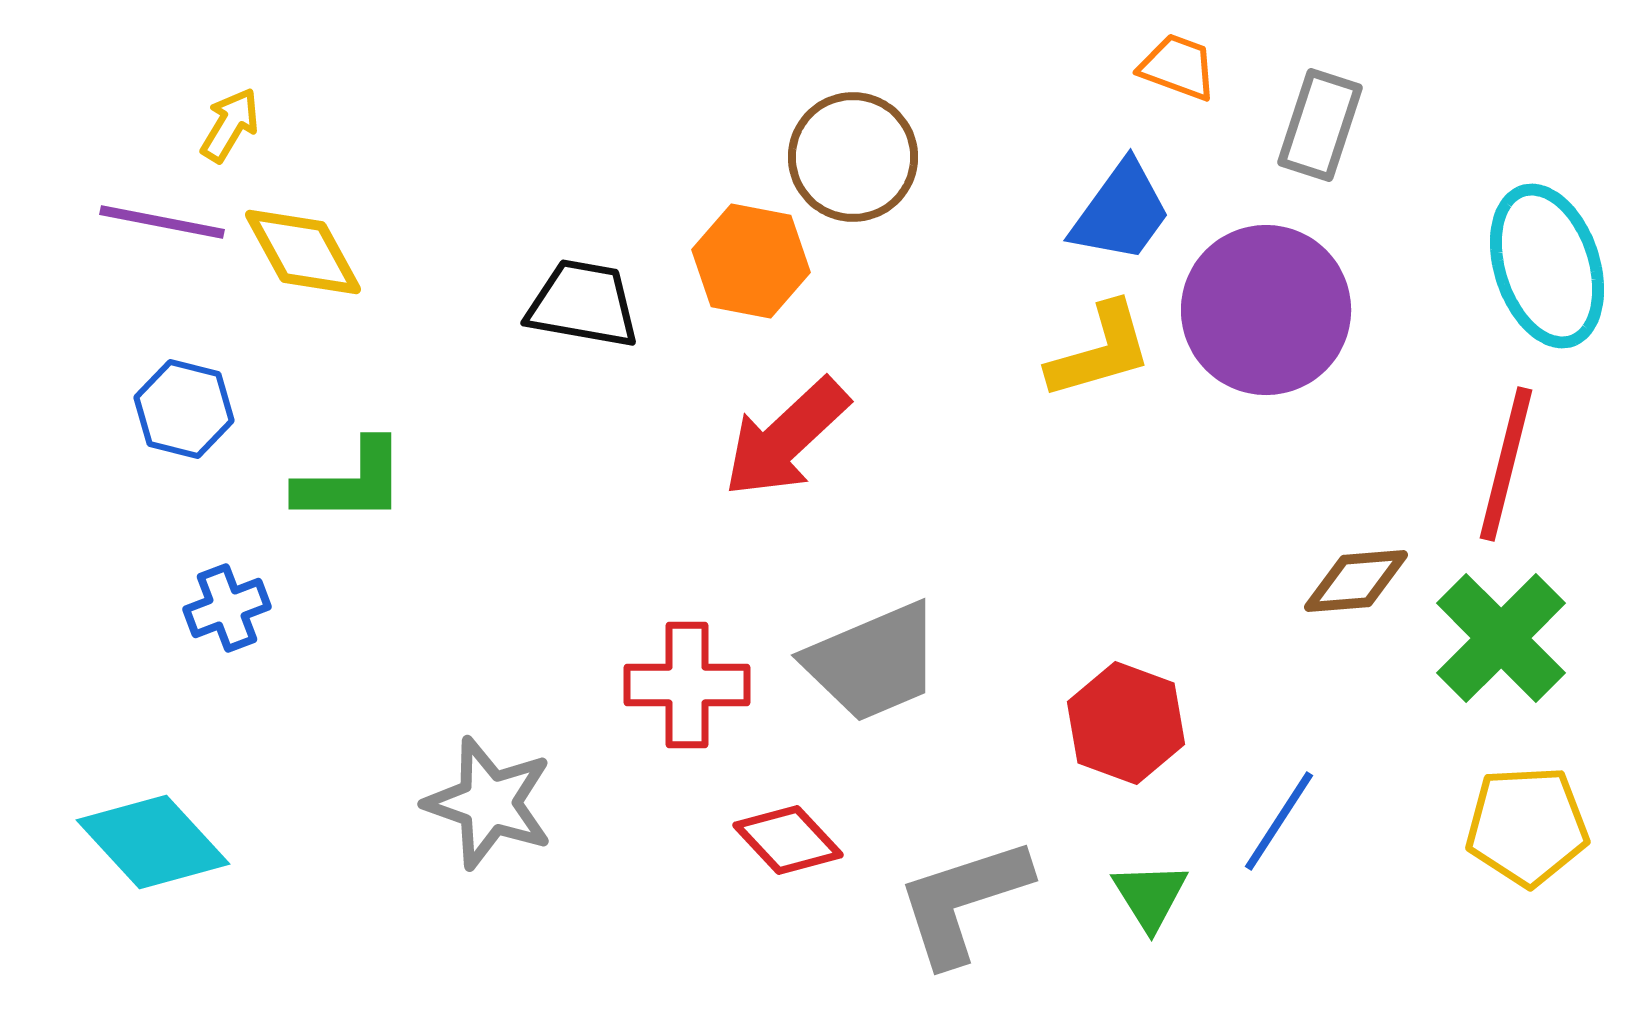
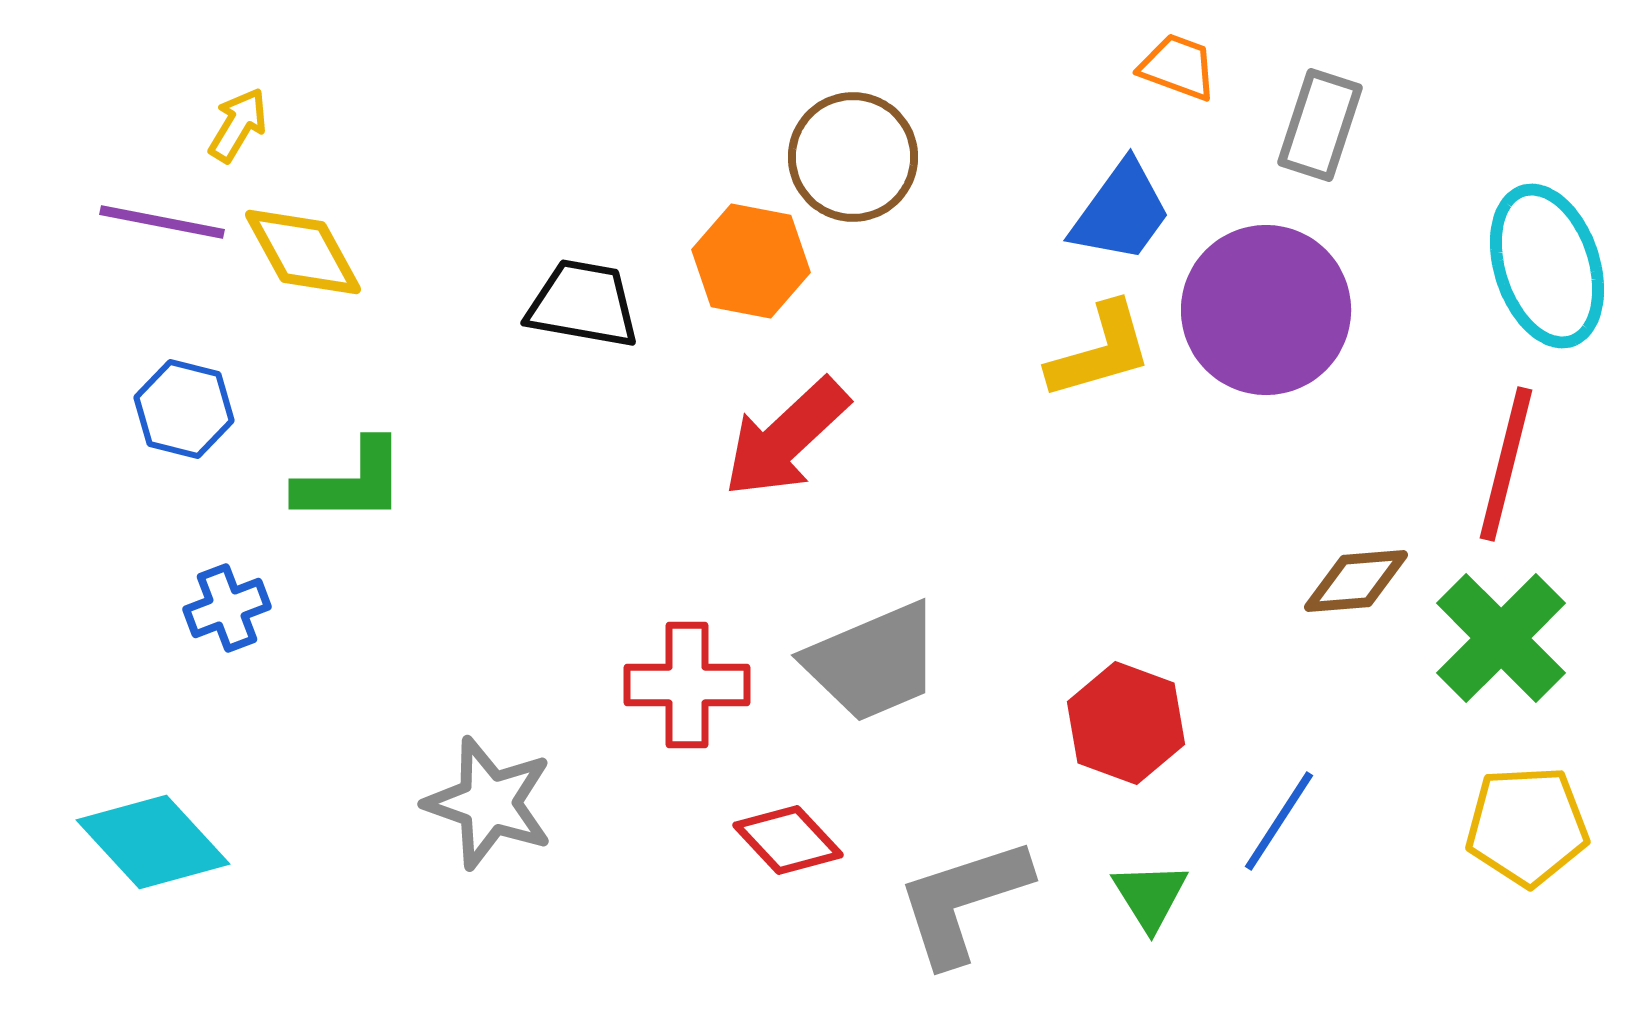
yellow arrow: moved 8 px right
